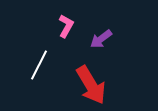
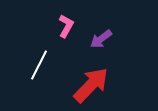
red arrow: rotated 105 degrees counterclockwise
